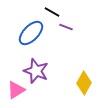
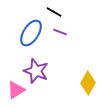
black line: moved 2 px right
purple line: moved 6 px left, 5 px down
blue ellipse: rotated 12 degrees counterclockwise
yellow diamond: moved 4 px right
